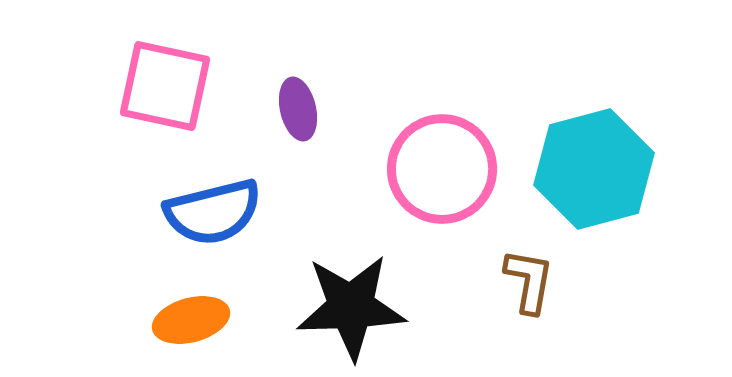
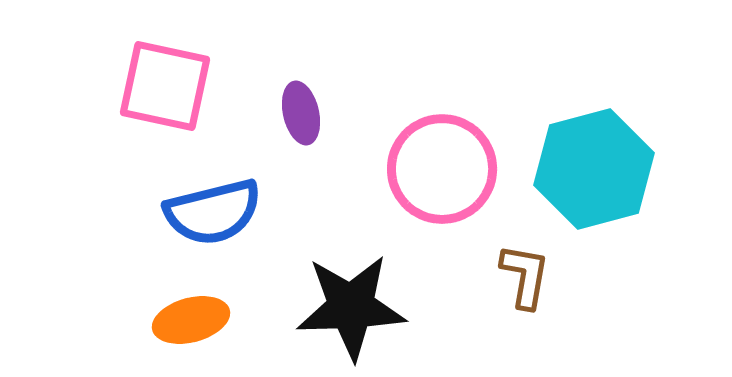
purple ellipse: moved 3 px right, 4 px down
brown L-shape: moved 4 px left, 5 px up
